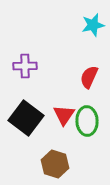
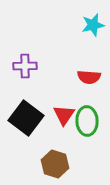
red semicircle: rotated 110 degrees counterclockwise
